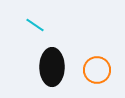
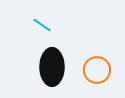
cyan line: moved 7 px right
